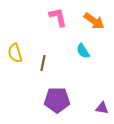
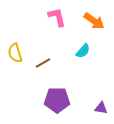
pink L-shape: moved 1 px left
cyan semicircle: rotated 105 degrees counterclockwise
brown line: rotated 49 degrees clockwise
purple triangle: moved 1 px left
